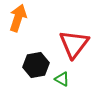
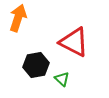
red triangle: moved 2 px up; rotated 40 degrees counterclockwise
green triangle: rotated 14 degrees clockwise
